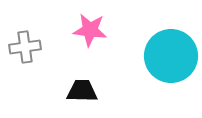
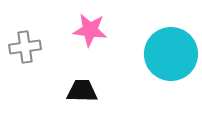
cyan circle: moved 2 px up
